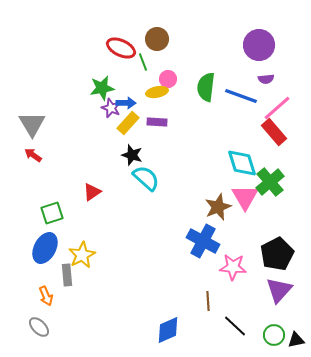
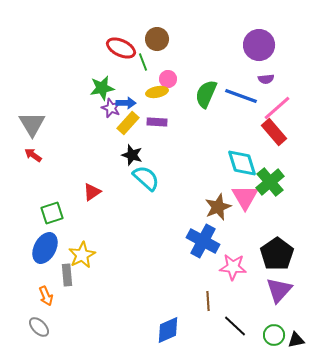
green semicircle: moved 7 px down; rotated 16 degrees clockwise
black pentagon: rotated 8 degrees counterclockwise
